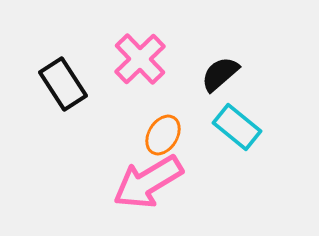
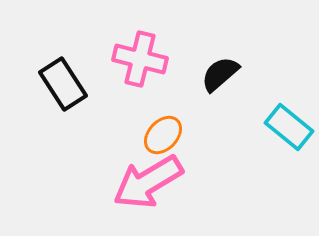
pink cross: rotated 32 degrees counterclockwise
cyan rectangle: moved 52 px right
orange ellipse: rotated 12 degrees clockwise
